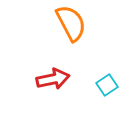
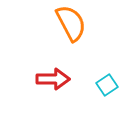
red arrow: rotated 12 degrees clockwise
